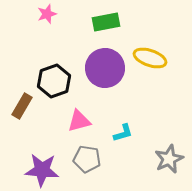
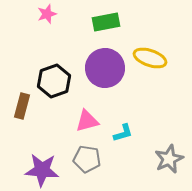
brown rectangle: rotated 15 degrees counterclockwise
pink triangle: moved 8 px right
